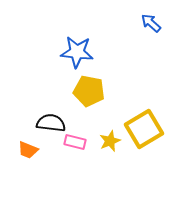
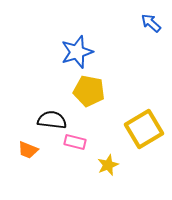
blue star: rotated 24 degrees counterclockwise
black semicircle: moved 1 px right, 3 px up
yellow star: moved 2 px left, 24 px down
